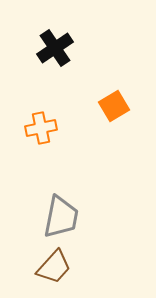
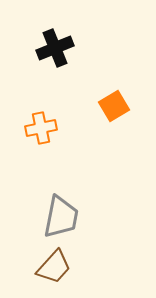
black cross: rotated 12 degrees clockwise
